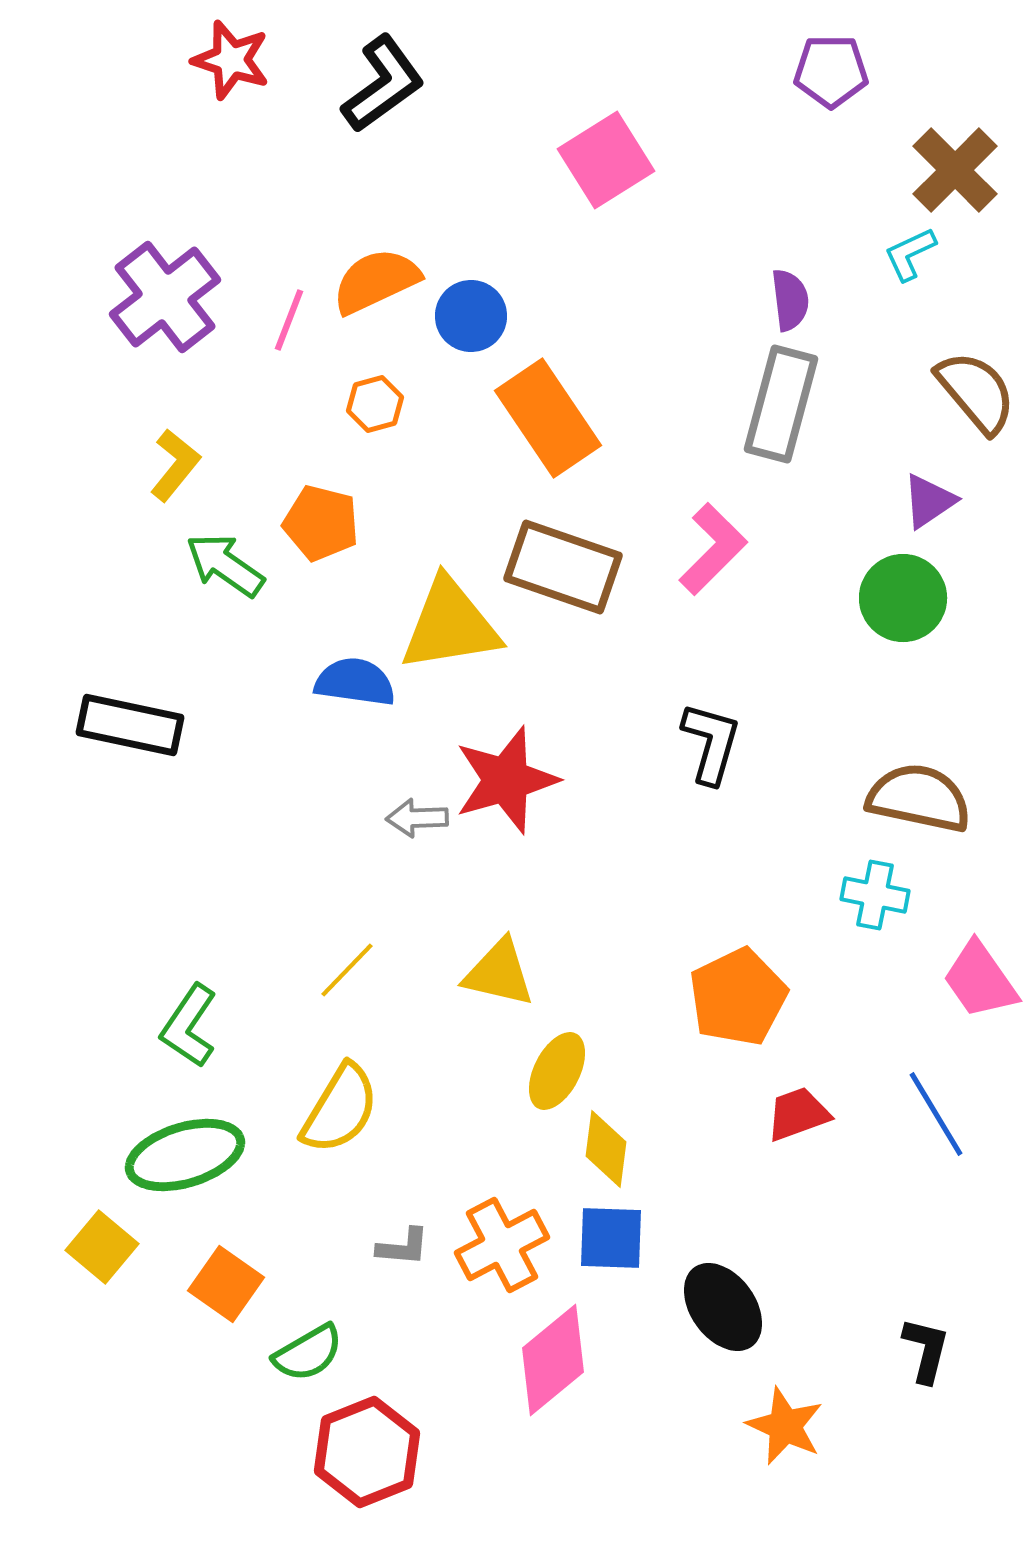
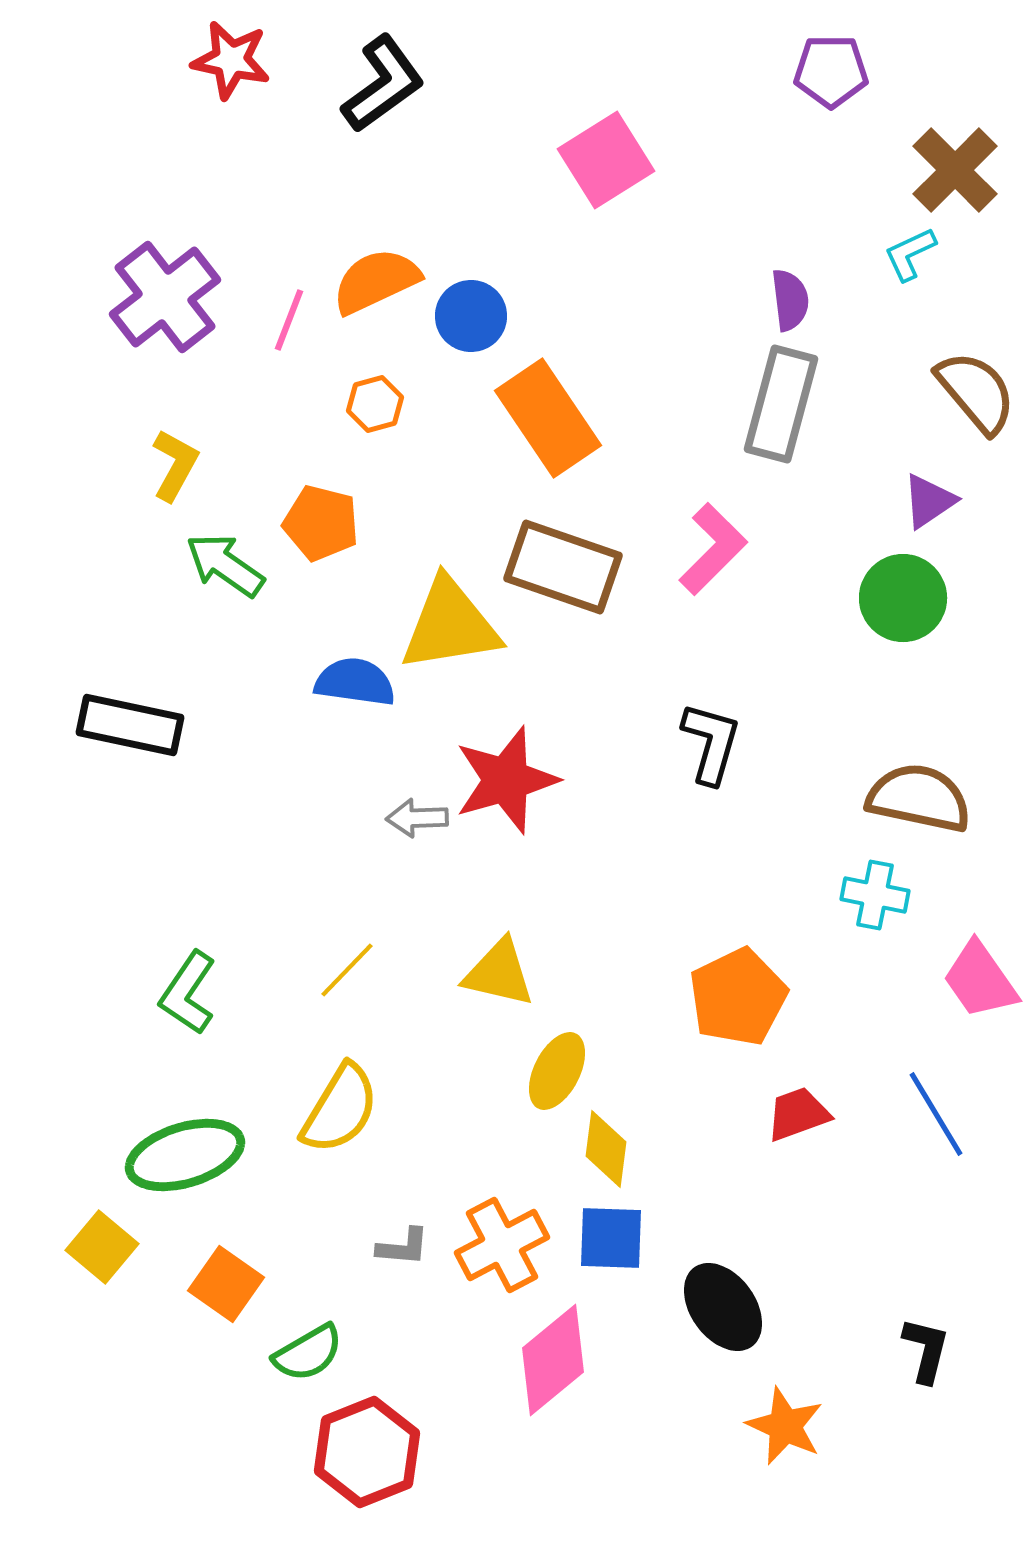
red star at (231, 60): rotated 6 degrees counterclockwise
yellow L-shape at (175, 465): rotated 10 degrees counterclockwise
green L-shape at (189, 1026): moved 1 px left, 33 px up
